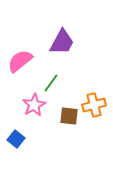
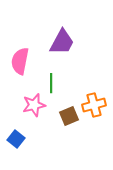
pink semicircle: rotated 40 degrees counterclockwise
green line: rotated 36 degrees counterclockwise
pink star: rotated 15 degrees clockwise
brown square: rotated 30 degrees counterclockwise
